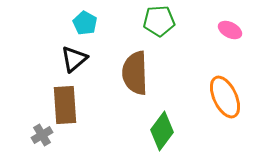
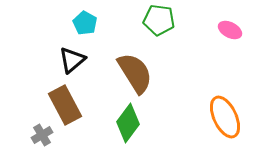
green pentagon: moved 1 px up; rotated 12 degrees clockwise
black triangle: moved 2 px left, 1 px down
brown semicircle: rotated 150 degrees clockwise
orange ellipse: moved 20 px down
brown rectangle: rotated 24 degrees counterclockwise
green diamond: moved 34 px left, 8 px up
